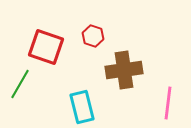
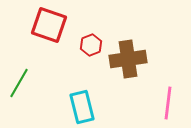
red hexagon: moved 2 px left, 9 px down; rotated 20 degrees clockwise
red square: moved 3 px right, 22 px up
brown cross: moved 4 px right, 11 px up
green line: moved 1 px left, 1 px up
